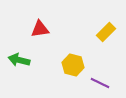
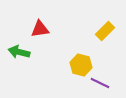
yellow rectangle: moved 1 px left, 1 px up
green arrow: moved 8 px up
yellow hexagon: moved 8 px right
